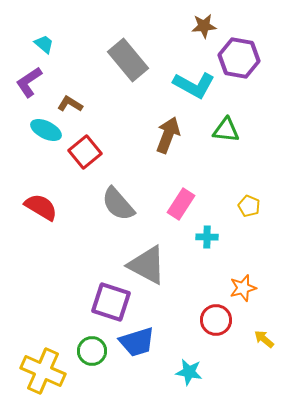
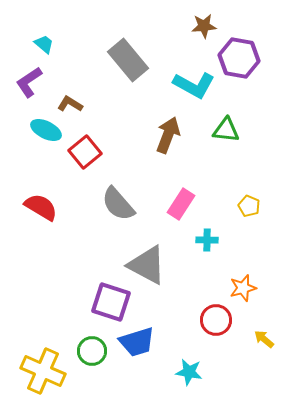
cyan cross: moved 3 px down
